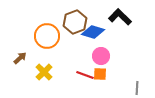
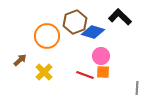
brown arrow: moved 2 px down
orange square: moved 3 px right, 2 px up
